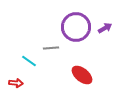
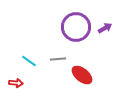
gray line: moved 7 px right, 11 px down
